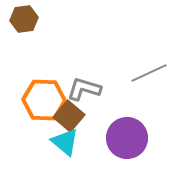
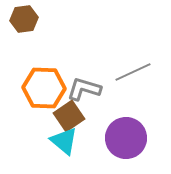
gray line: moved 16 px left, 1 px up
orange hexagon: moved 12 px up
brown square: rotated 16 degrees clockwise
purple circle: moved 1 px left
cyan triangle: moved 1 px left, 1 px up
